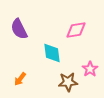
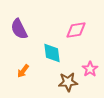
orange arrow: moved 3 px right, 8 px up
